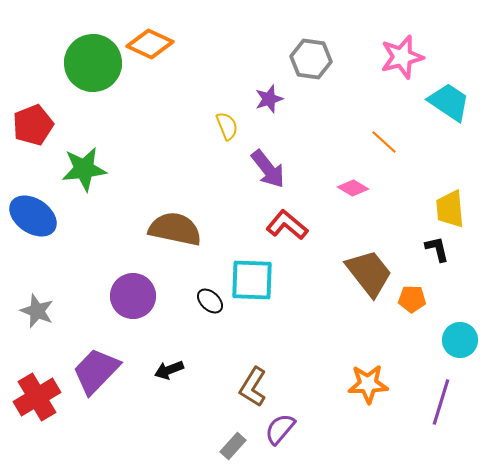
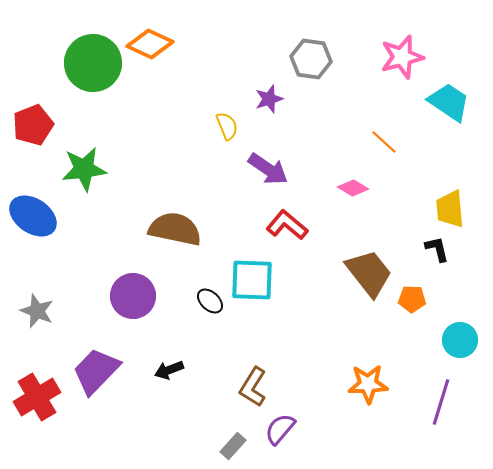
purple arrow: rotated 18 degrees counterclockwise
